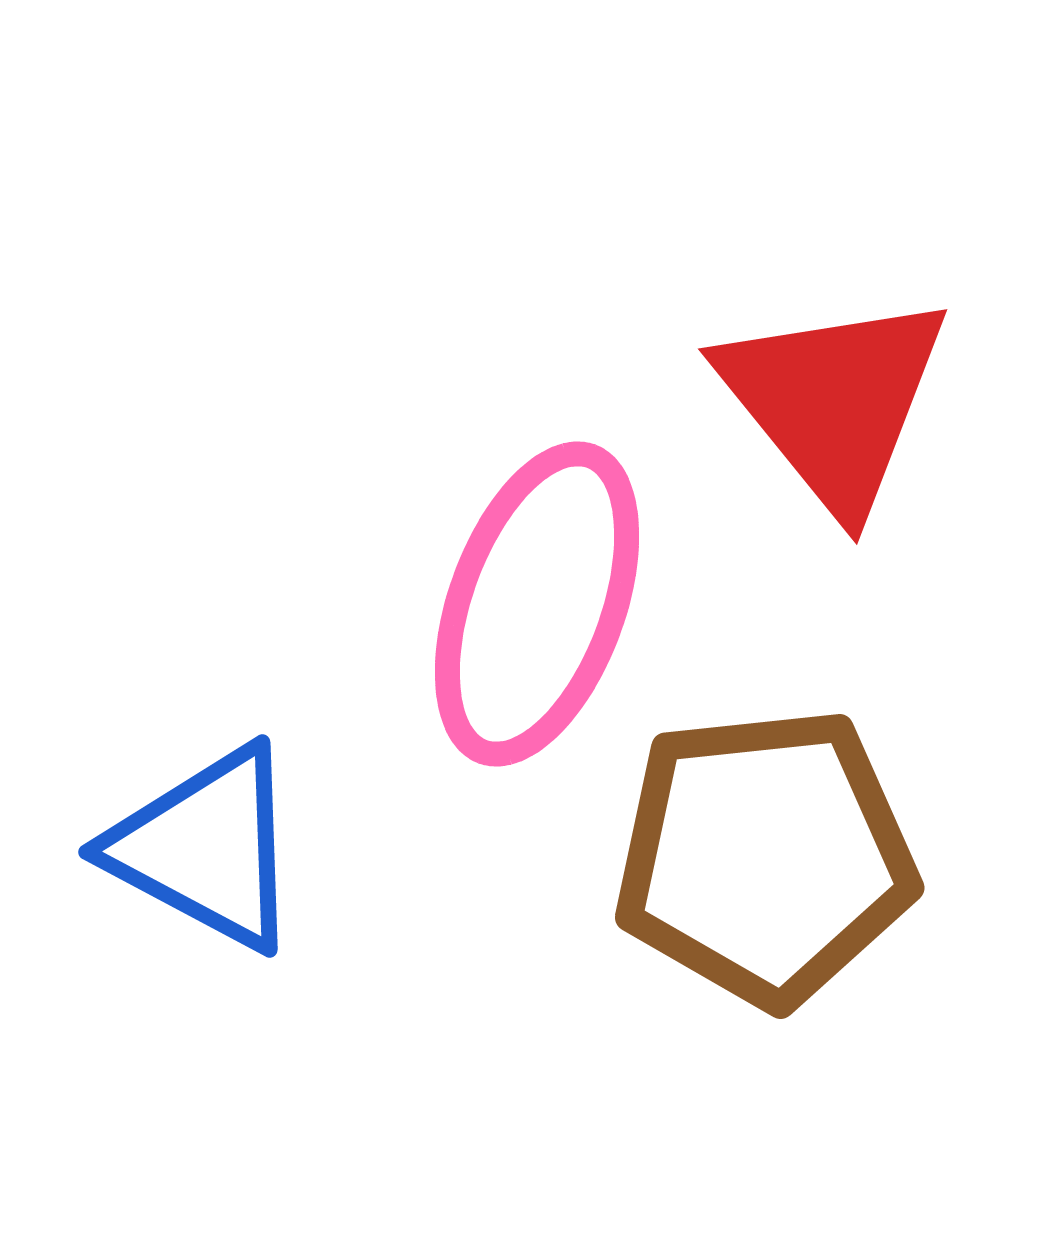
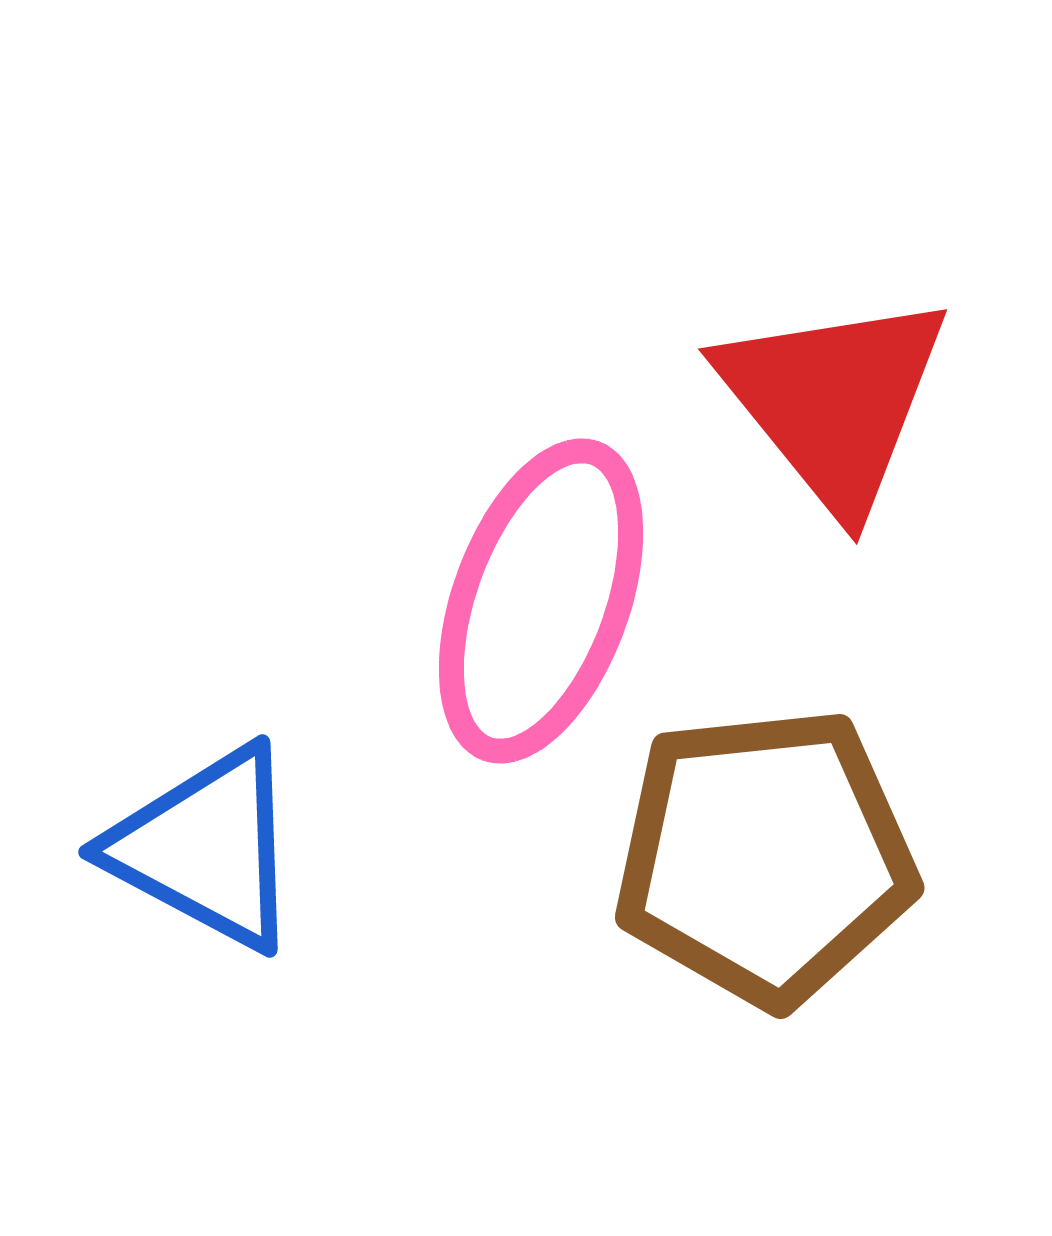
pink ellipse: moved 4 px right, 3 px up
